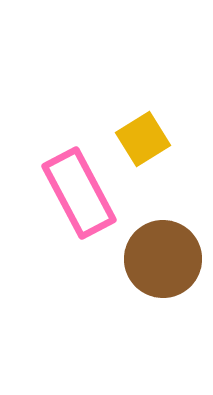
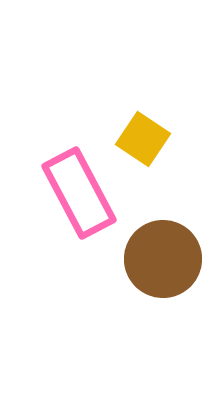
yellow square: rotated 24 degrees counterclockwise
